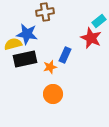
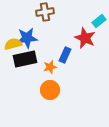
blue star: moved 4 px down; rotated 15 degrees counterclockwise
red star: moved 6 px left
orange circle: moved 3 px left, 4 px up
